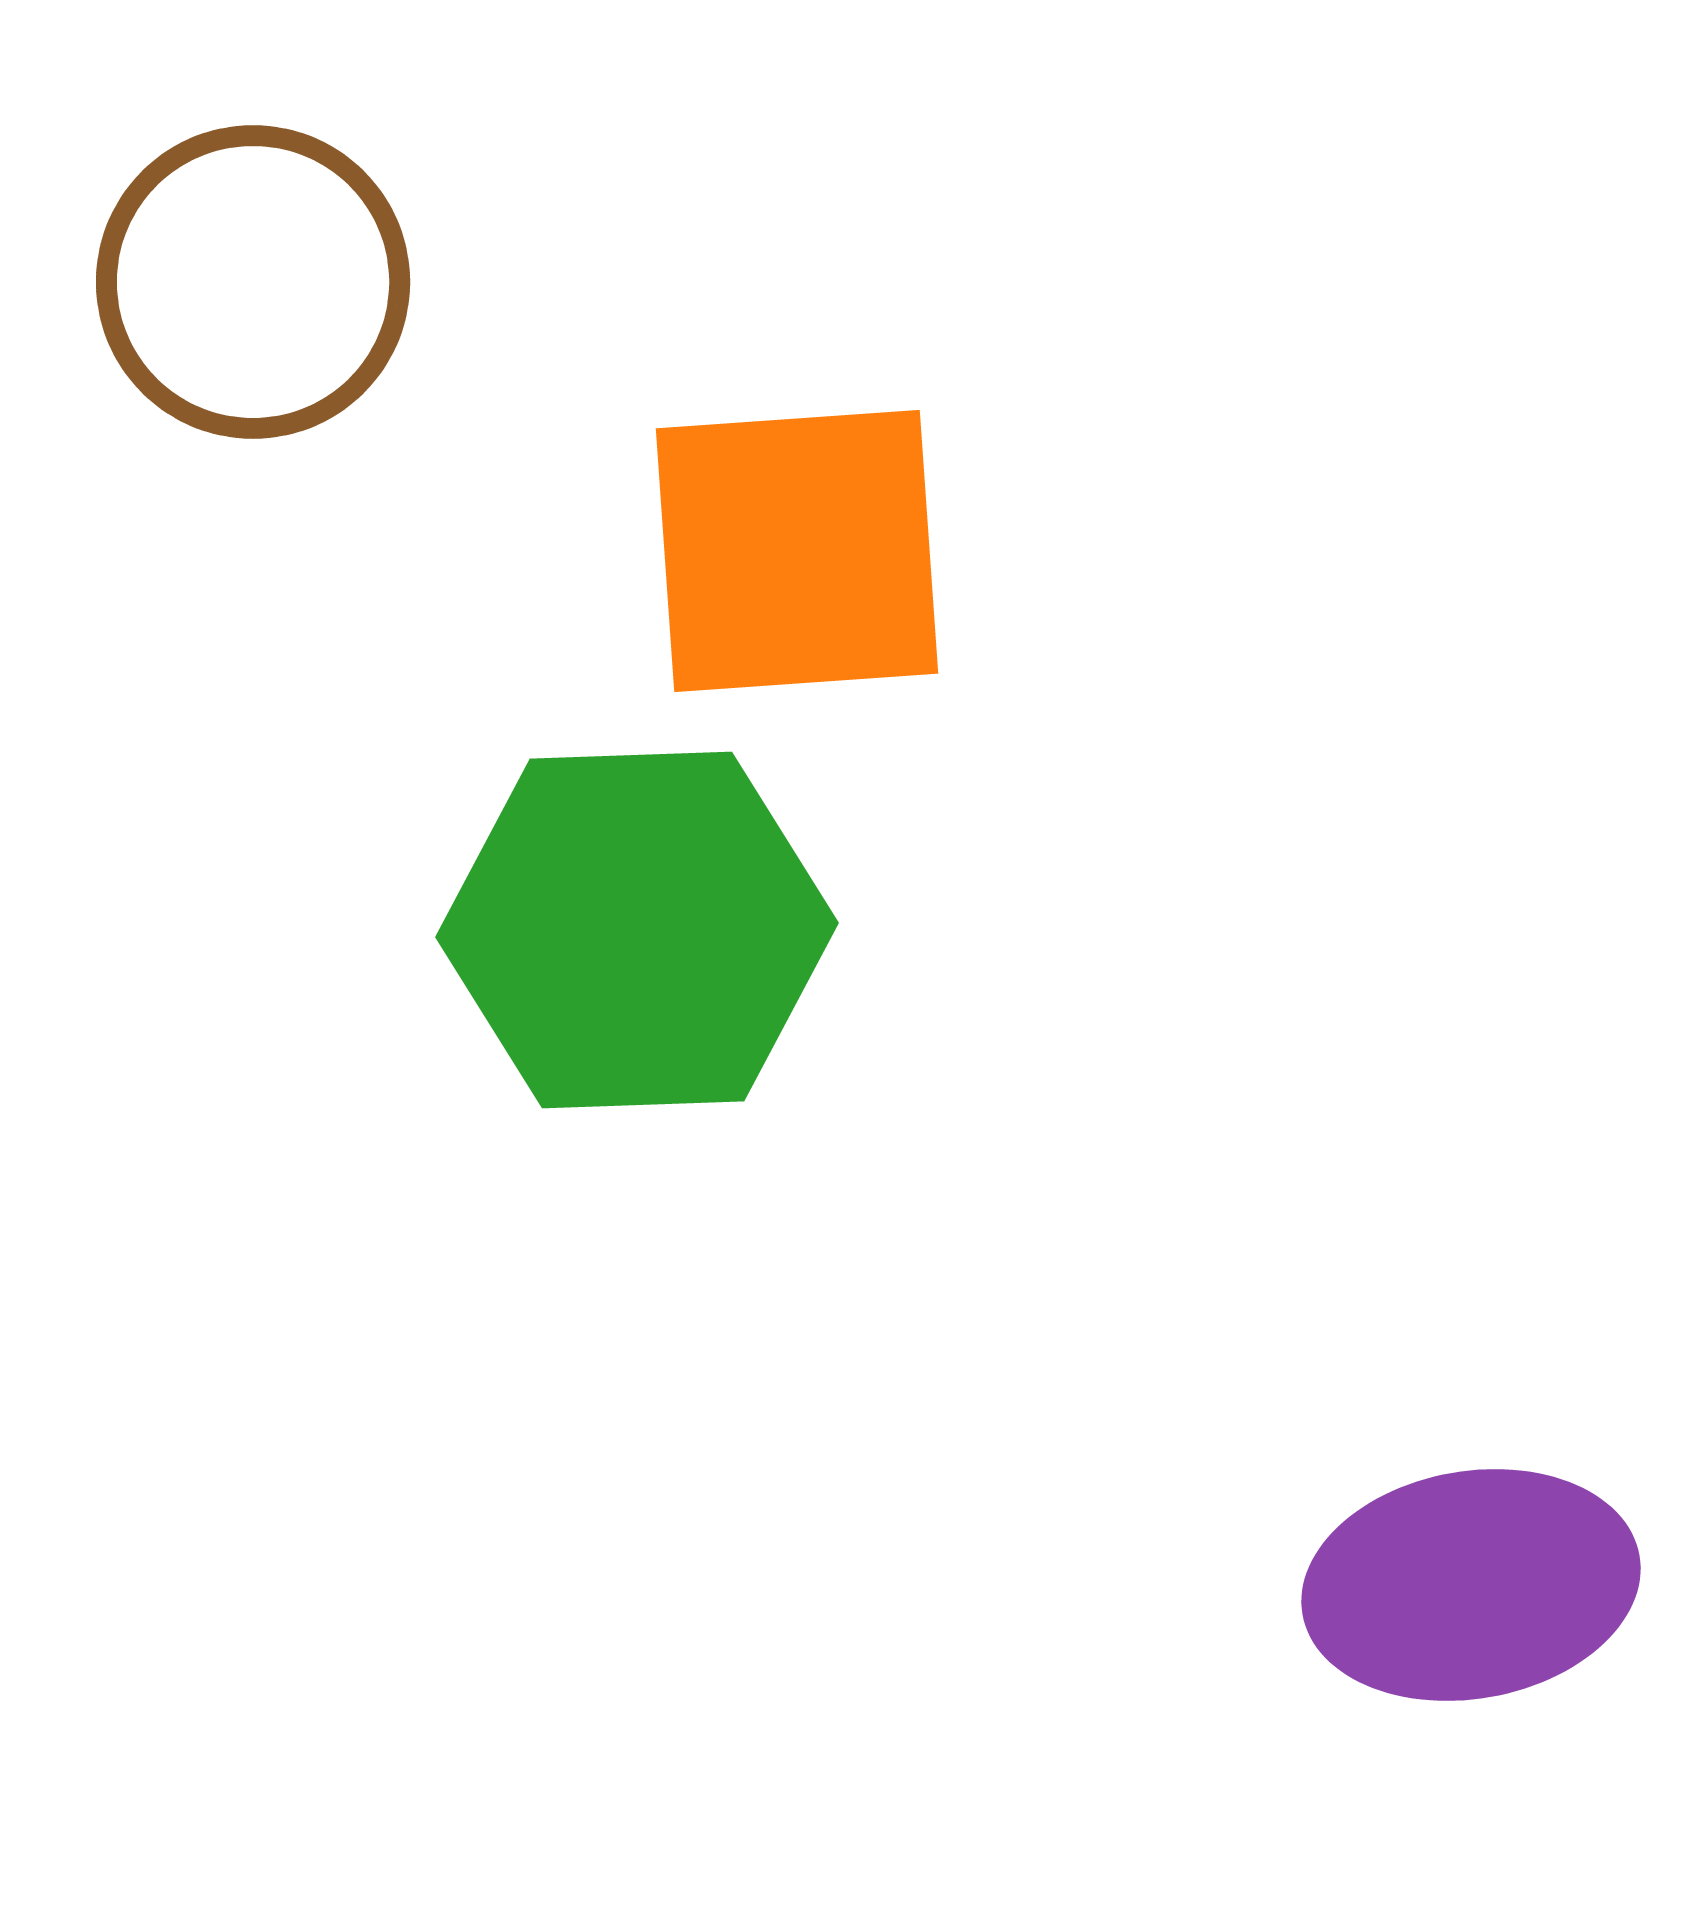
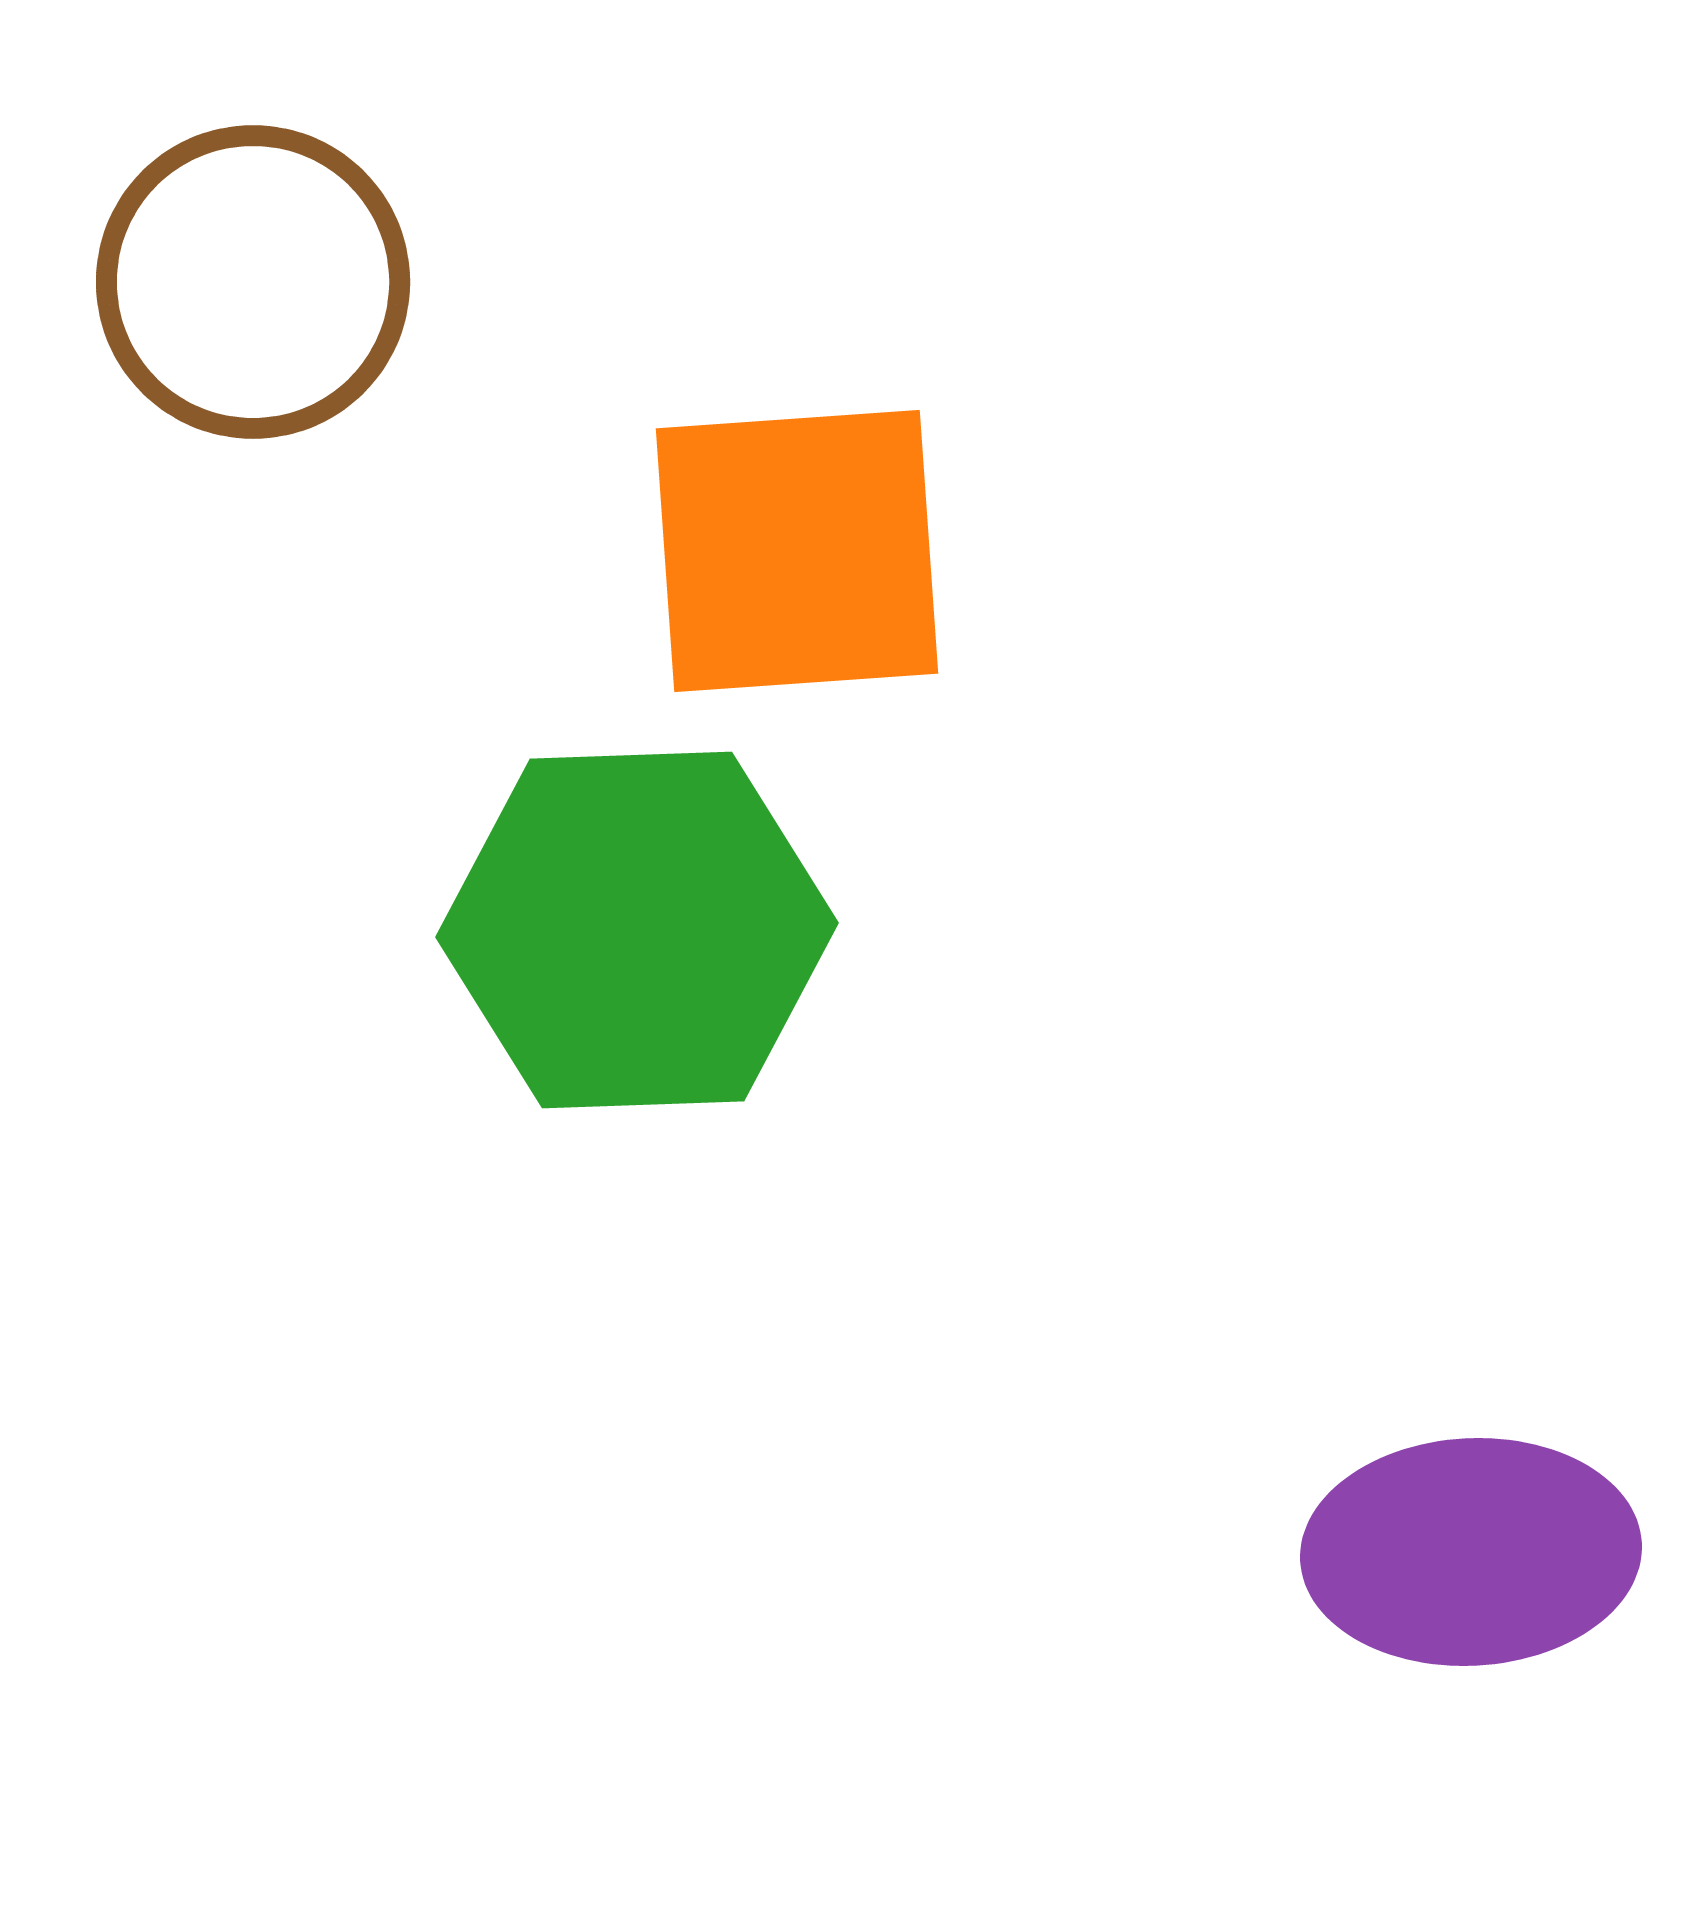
purple ellipse: moved 33 px up; rotated 7 degrees clockwise
